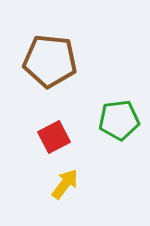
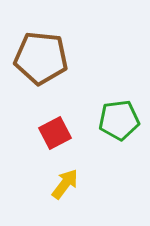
brown pentagon: moved 9 px left, 3 px up
red square: moved 1 px right, 4 px up
